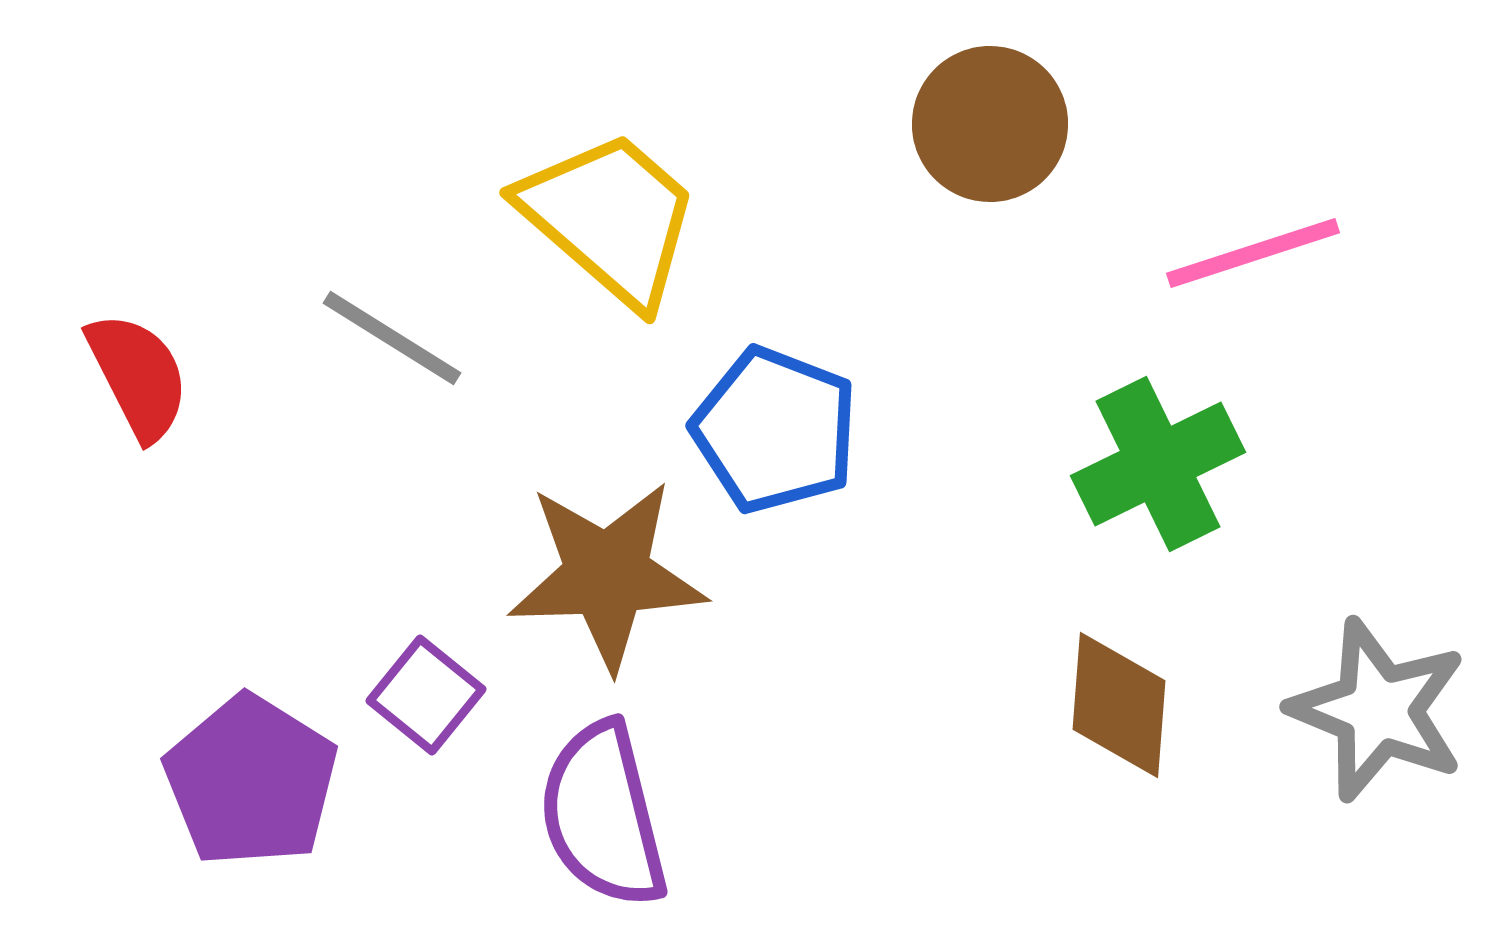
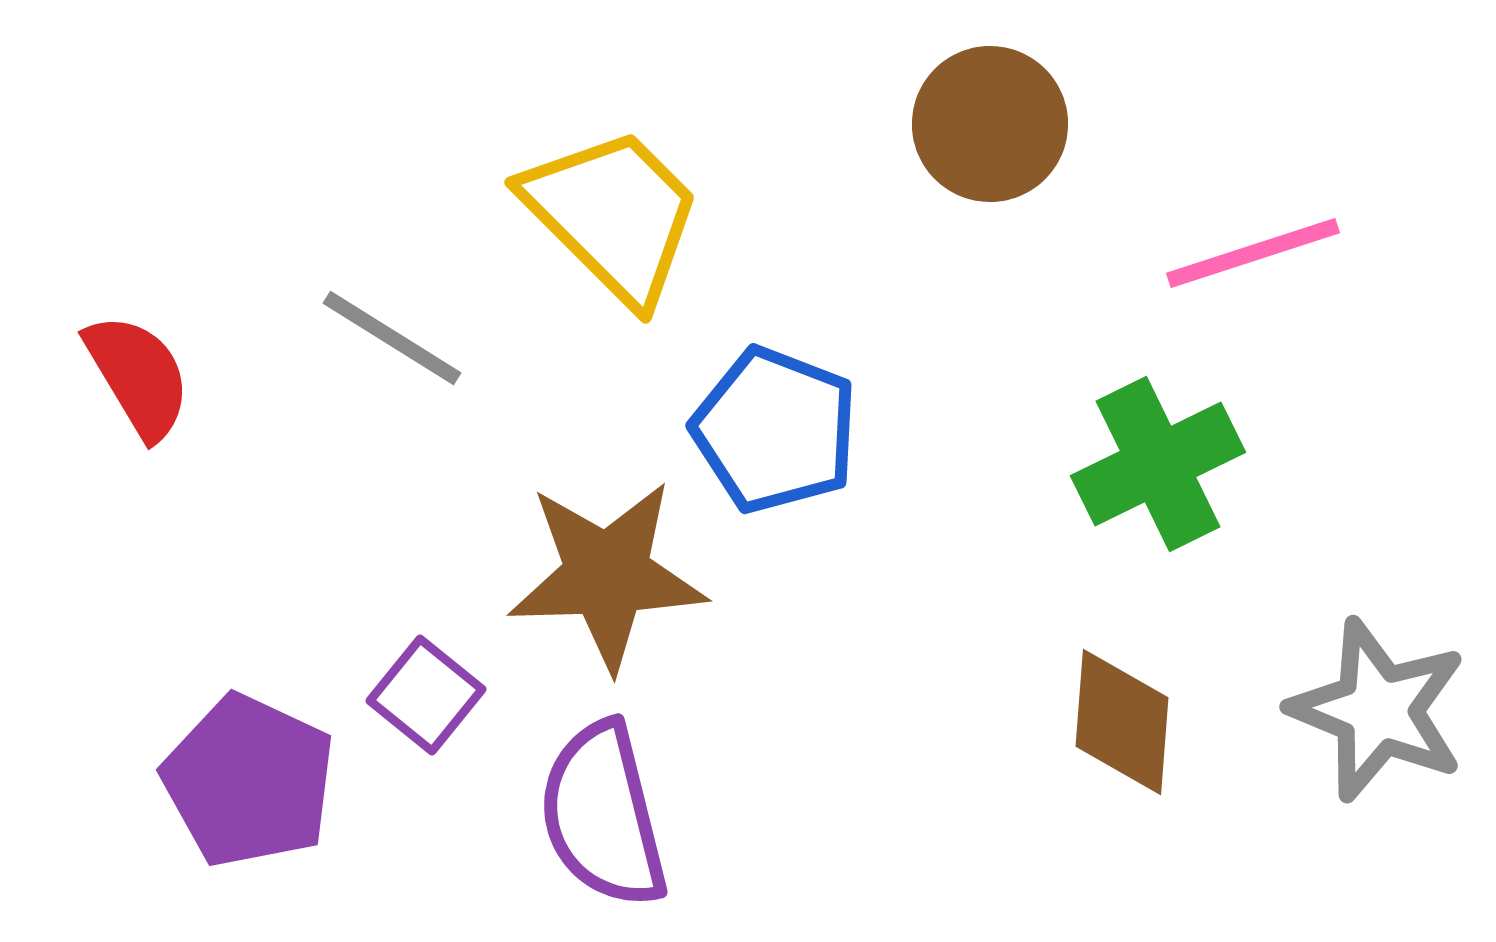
yellow trapezoid: moved 3 px right, 3 px up; rotated 4 degrees clockwise
red semicircle: rotated 4 degrees counterclockwise
brown diamond: moved 3 px right, 17 px down
purple pentagon: moved 2 px left; rotated 7 degrees counterclockwise
